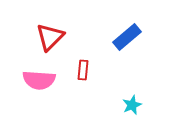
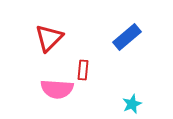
red triangle: moved 1 px left, 1 px down
pink semicircle: moved 18 px right, 9 px down
cyan star: moved 1 px up
